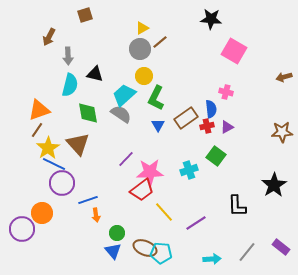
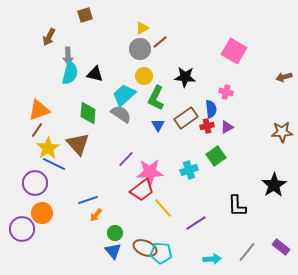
black star at (211, 19): moved 26 px left, 58 px down
cyan semicircle at (70, 85): moved 12 px up
green diamond at (88, 113): rotated 15 degrees clockwise
green square at (216, 156): rotated 18 degrees clockwise
purple circle at (62, 183): moved 27 px left
yellow line at (164, 212): moved 1 px left, 4 px up
orange arrow at (96, 215): rotated 48 degrees clockwise
green circle at (117, 233): moved 2 px left
